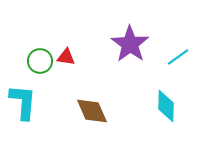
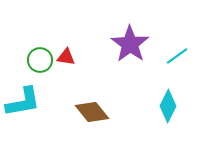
cyan line: moved 1 px left, 1 px up
green circle: moved 1 px up
cyan L-shape: rotated 75 degrees clockwise
cyan diamond: moved 2 px right; rotated 24 degrees clockwise
brown diamond: moved 1 px down; rotated 16 degrees counterclockwise
